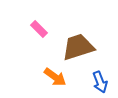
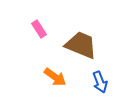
pink rectangle: rotated 12 degrees clockwise
brown trapezoid: moved 3 px right, 2 px up; rotated 40 degrees clockwise
